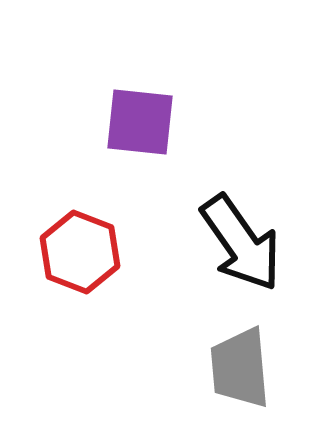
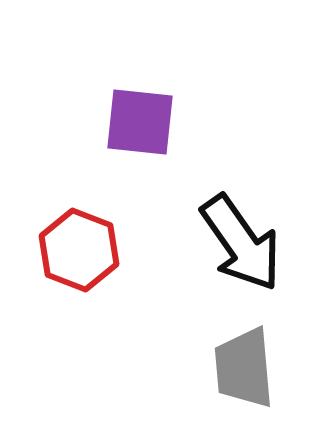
red hexagon: moved 1 px left, 2 px up
gray trapezoid: moved 4 px right
